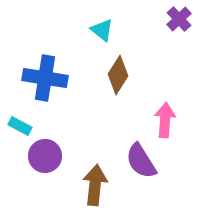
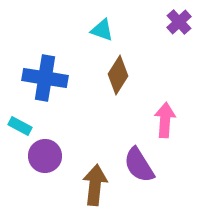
purple cross: moved 3 px down
cyan triangle: rotated 20 degrees counterclockwise
purple semicircle: moved 2 px left, 4 px down
